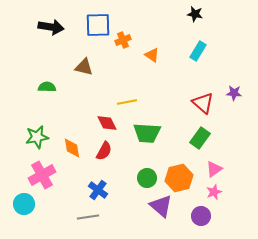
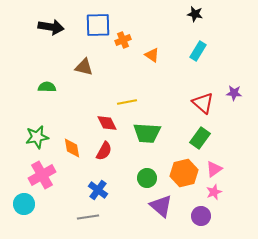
orange hexagon: moved 5 px right, 5 px up
